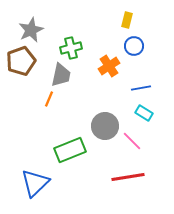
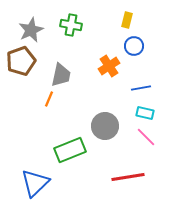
green cross: moved 23 px up; rotated 25 degrees clockwise
cyan rectangle: moved 1 px right; rotated 18 degrees counterclockwise
pink line: moved 14 px right, 4 px up
